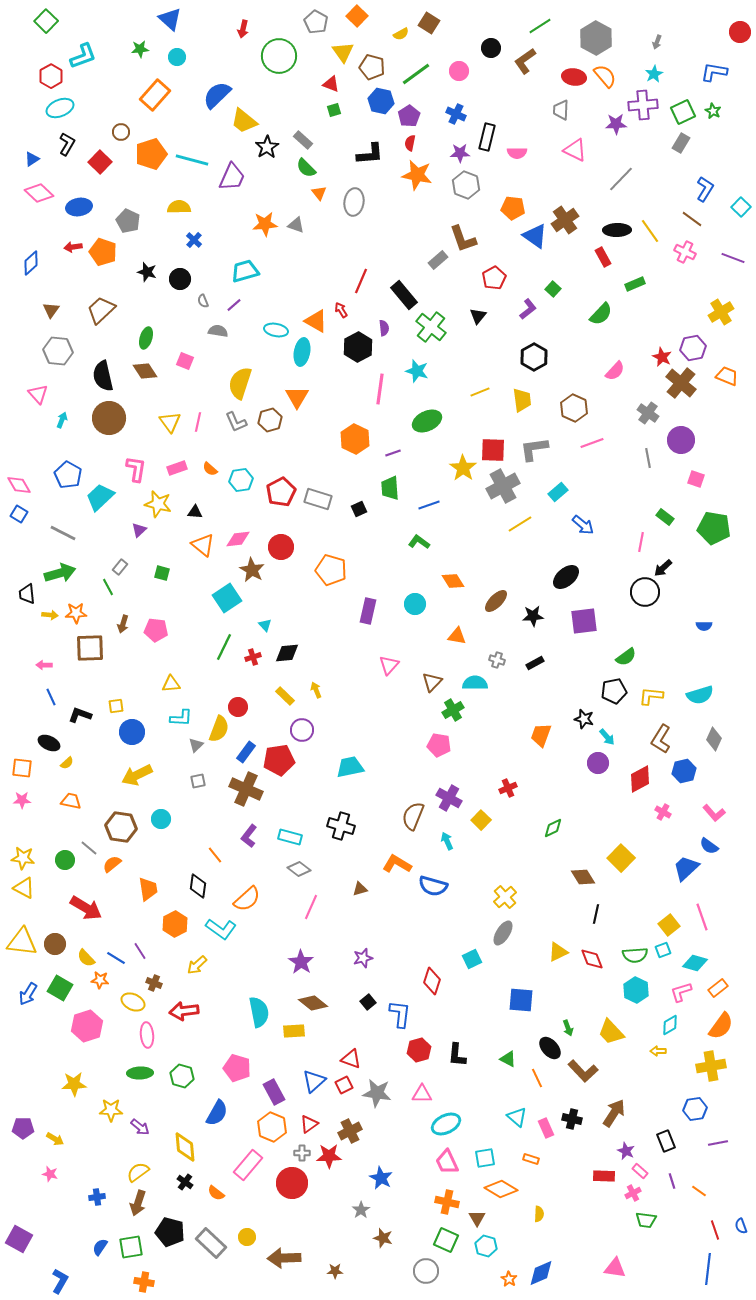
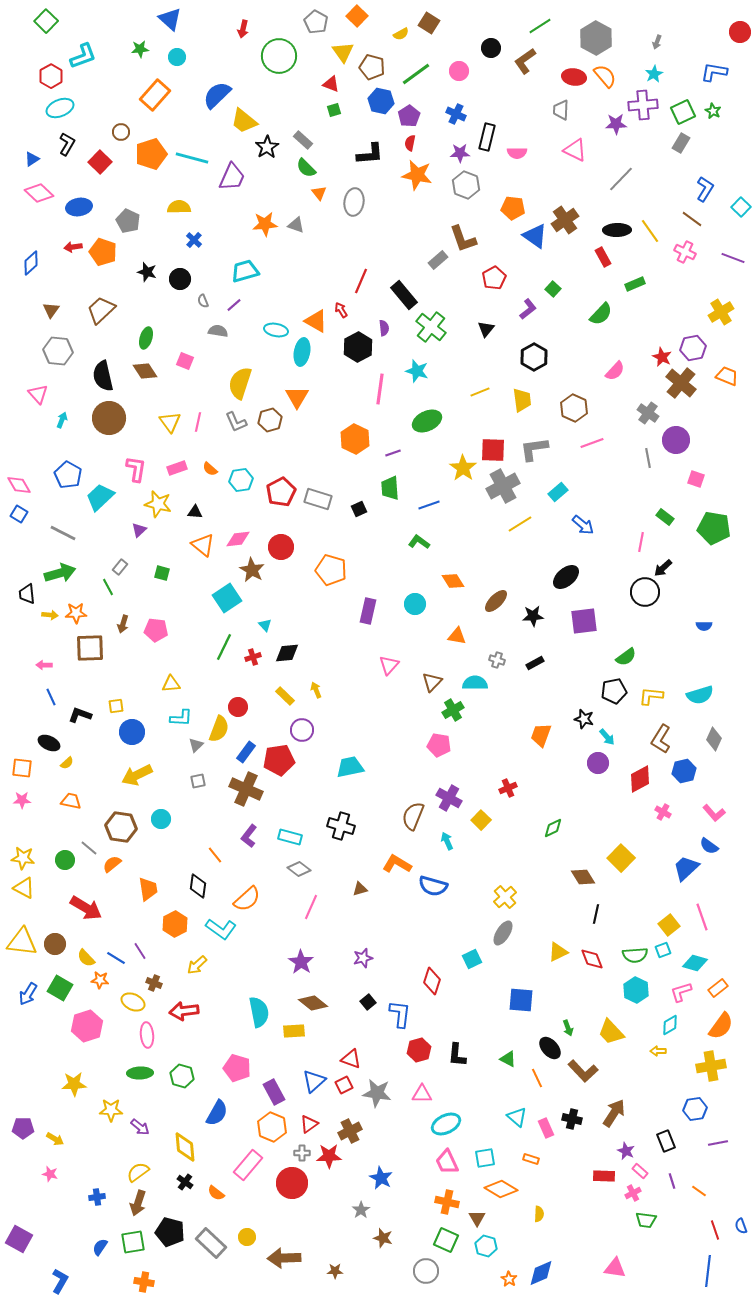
cyan line at (192, 160): moved 2 px up
black triangle at (478, 316): moved 8 px right, 13 px down
purple circle at (681, 440): moved 5 px left
green square at (131, 1247): moved 2 px right, 5 px up
blue line at (708, 1269): moved 2 px down
